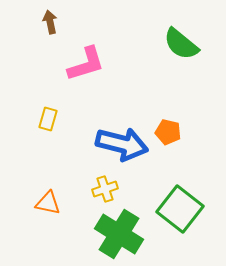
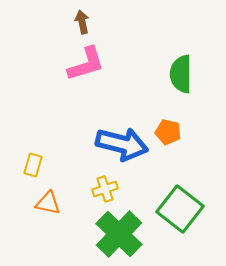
brown arrow: moved 32 px right
green semicircle: moved 30 px down; rotated 51 degrees clockwise
yellow rectangle: moved 15 px left, 46 px down
green cross: rotated 12 degrees clockwise
